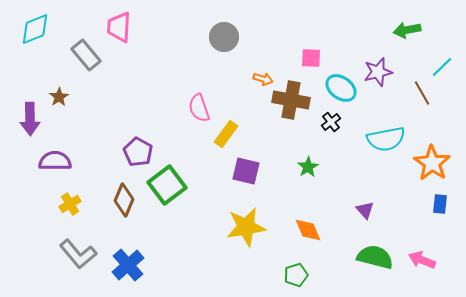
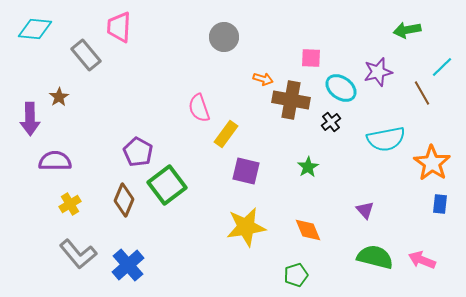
cyan diamond: rotated 28 degrees clockwise
